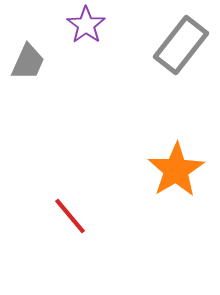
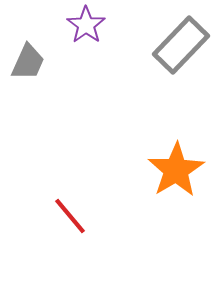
gray rectangle: rotated 6 degrees clockwise
